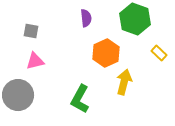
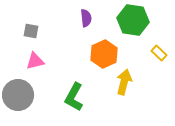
green hexagon: moved 2 px left, 1 px down; rotated 12 degrees counterclockwise
orange hexagon: moved 2 px left, 1 px down
green L-shape: moved 6 px left, 2 px up
